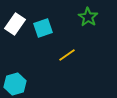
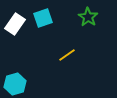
cyan square: moved 10 px up
